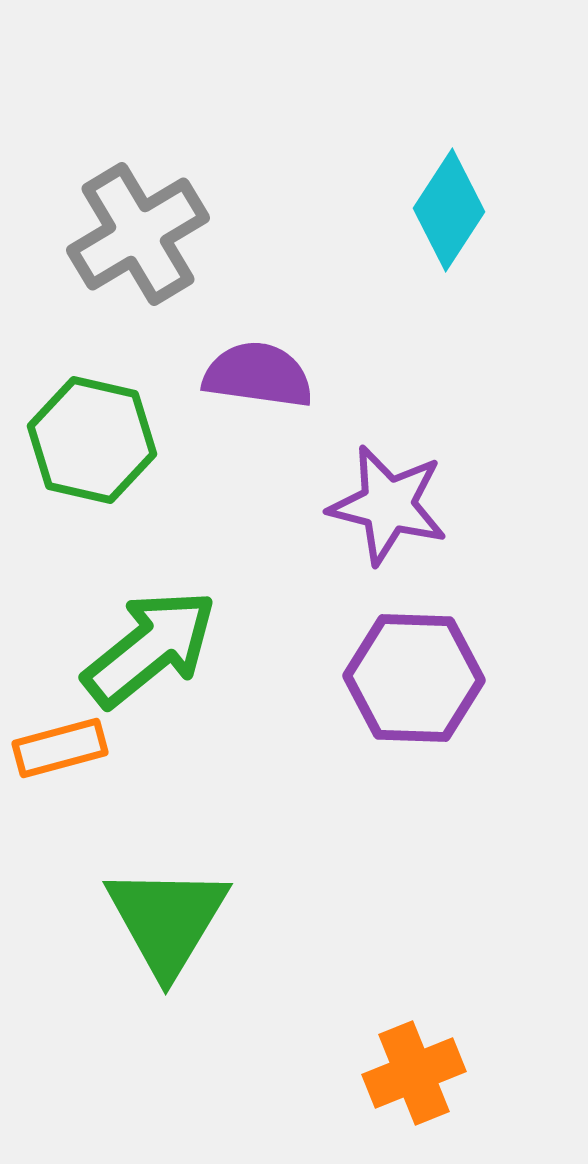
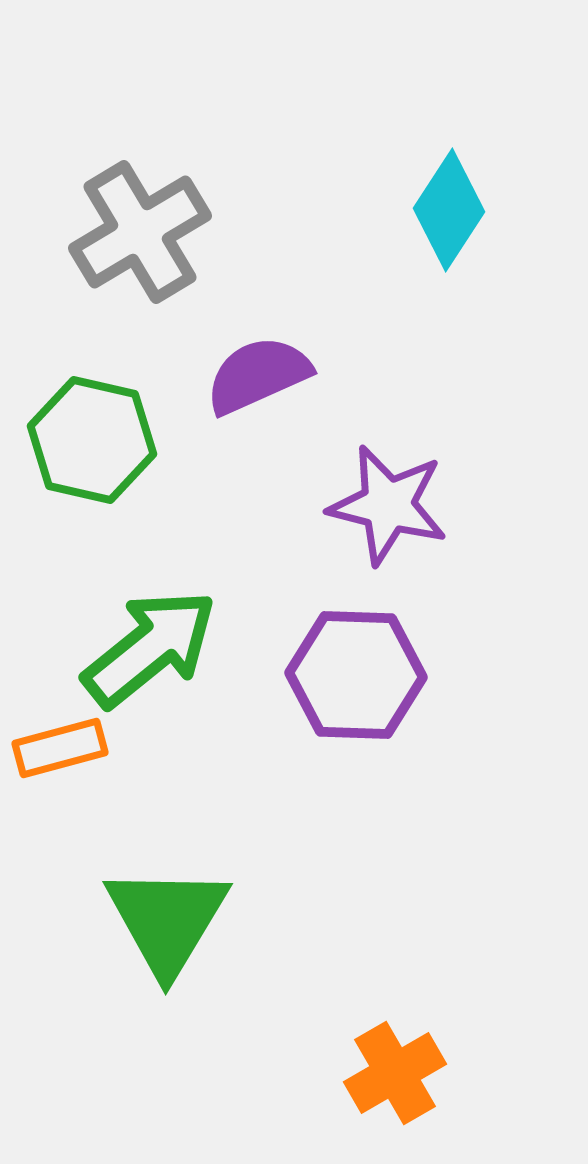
gray cross: moved 2 px right, 2 px up
purple semicircle: rotated 32 degrees counterclockwise
purple hexagon: moved 58 px left, 3 px up
orange cross: moved 19 px left; rotated 8 degrees counterclockwise
